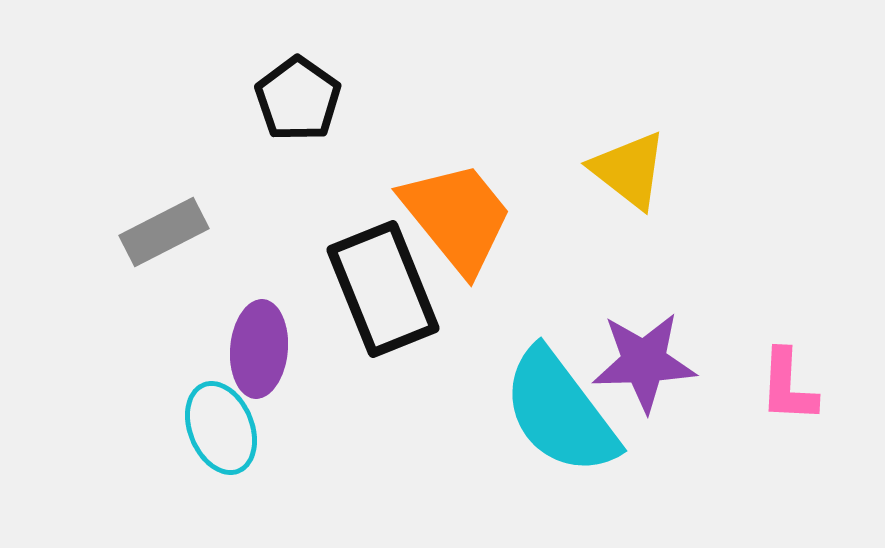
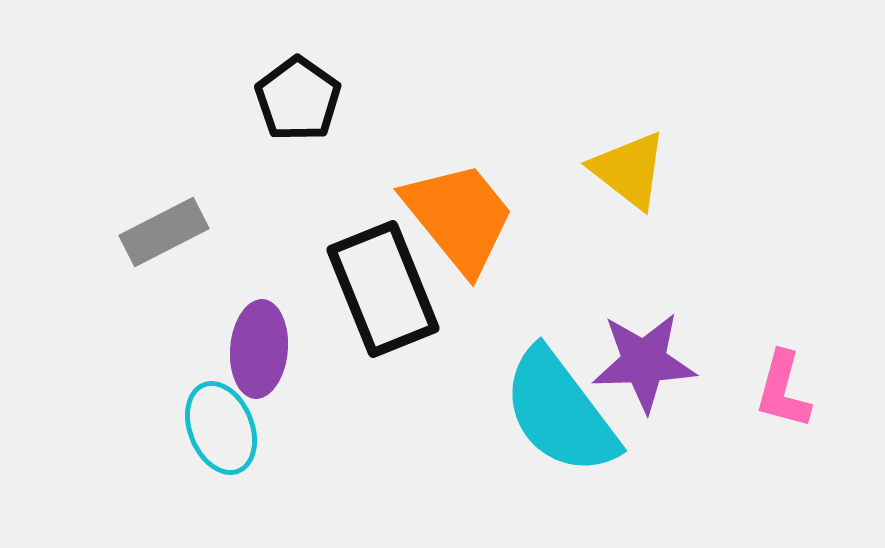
orange trapezoid: moved 2 px right
pink L-shape: moved 5 px left, 4 px down; rotated 12 degrees clockwise
